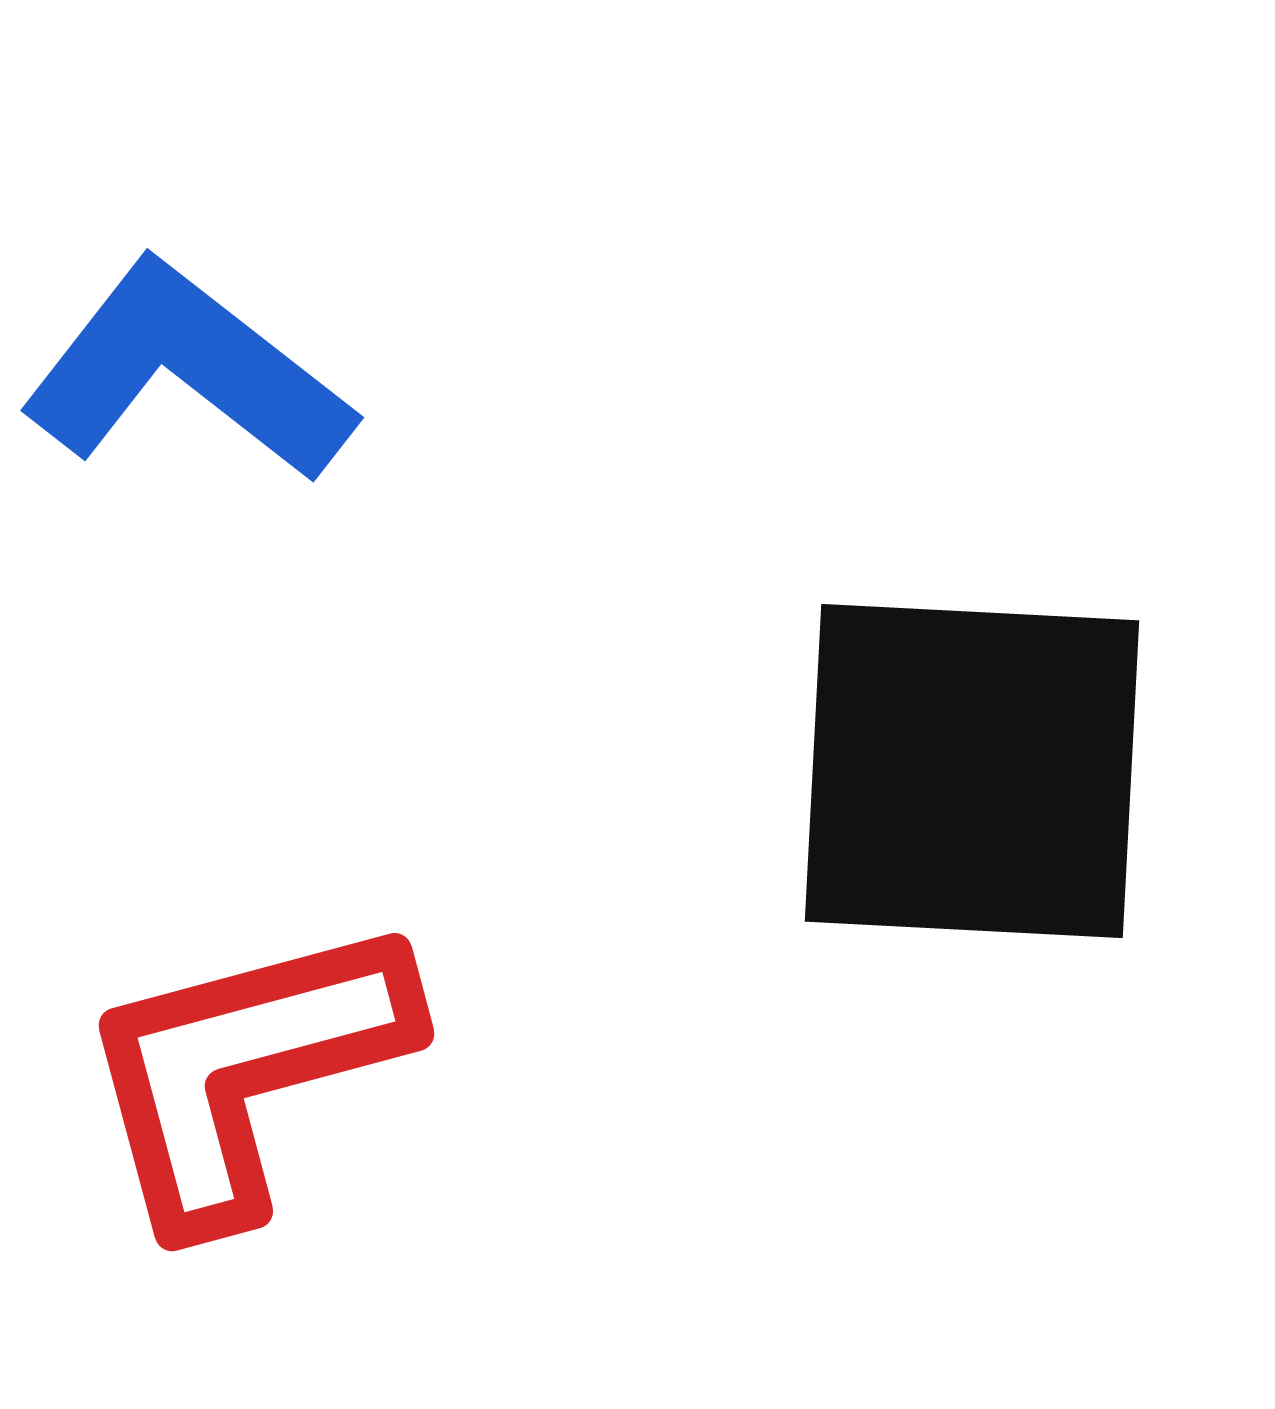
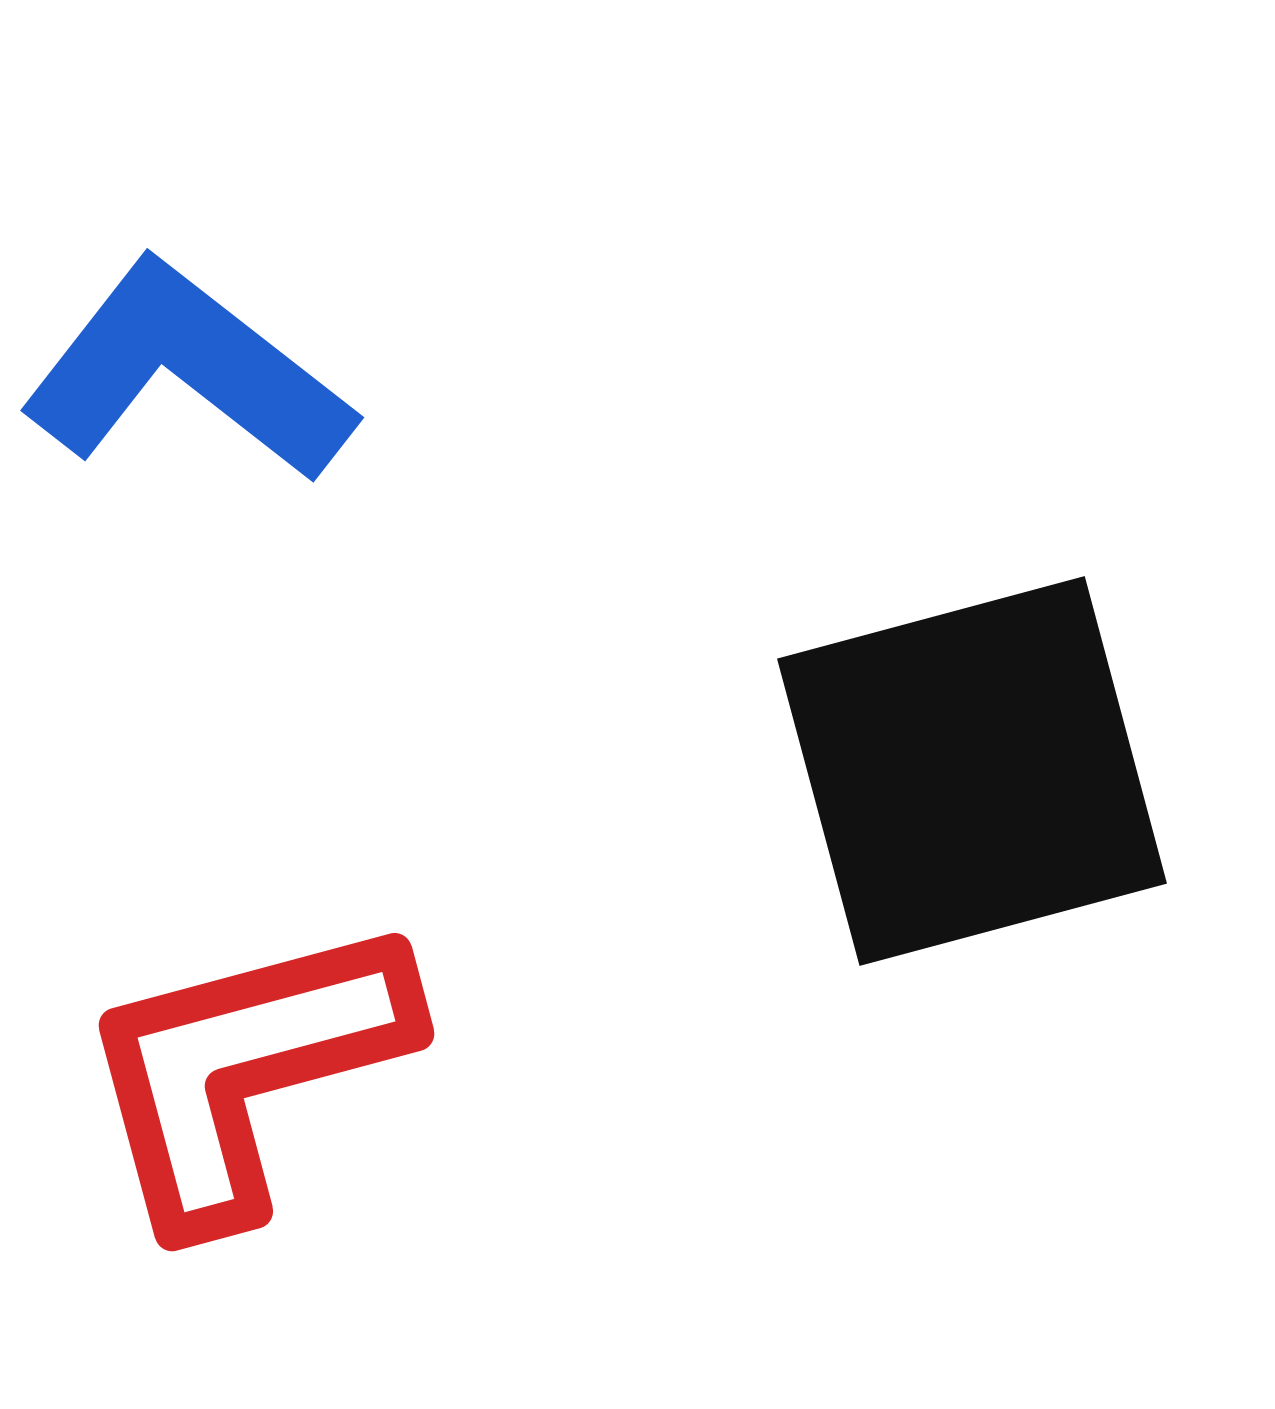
black square: rotated 18 degrees counterclockwise
